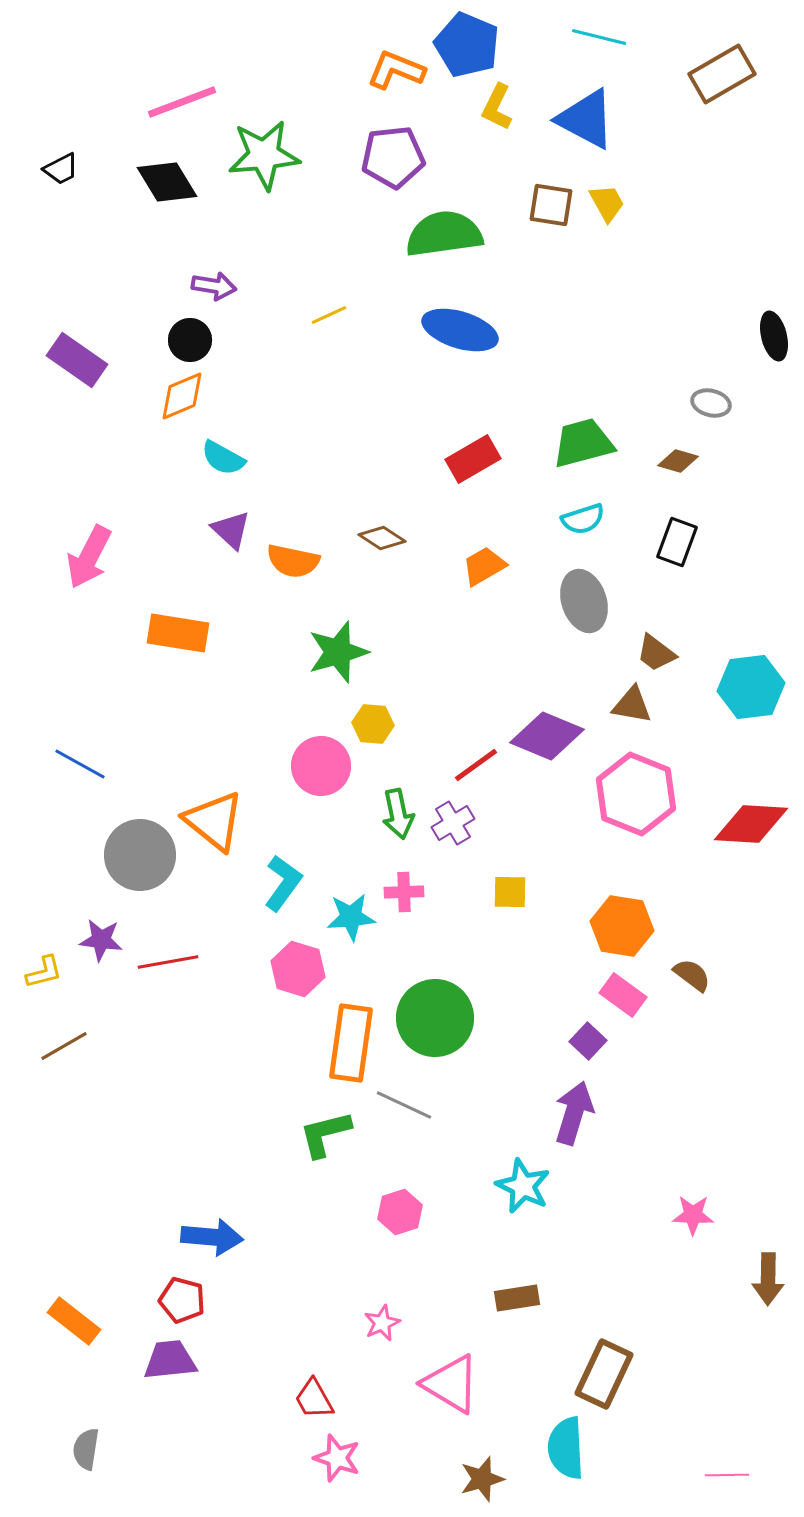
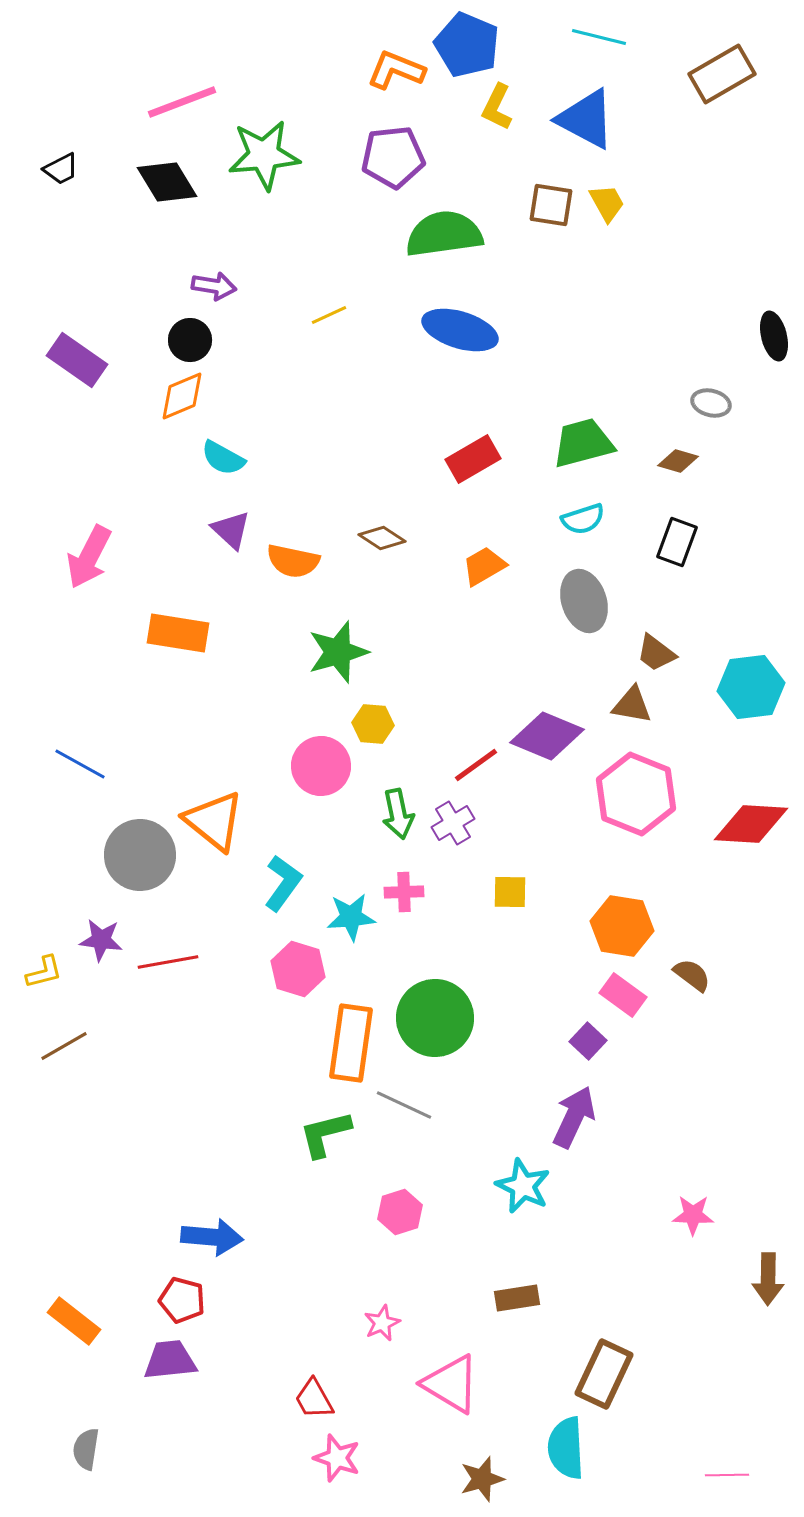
purple arrow at (574, 1113): moved 4 px down; rotated 8 degrees clockwise
